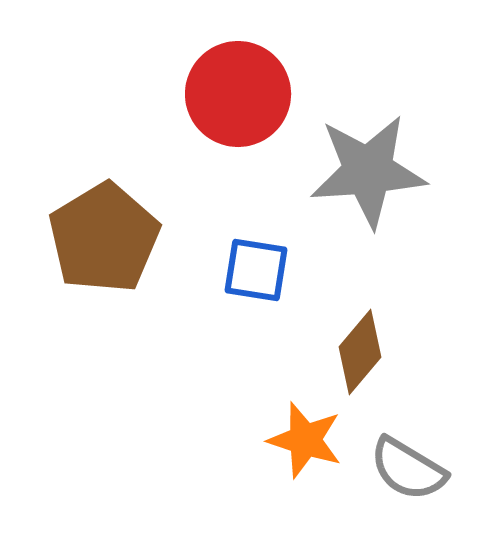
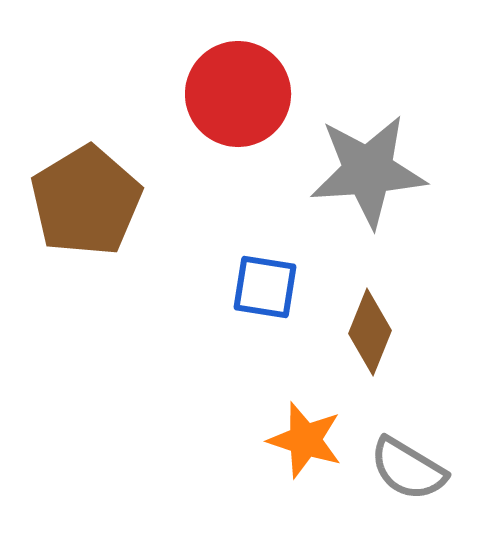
brown pentagon: moved 18 px left, 37 px up
blue square: moved 9 px right, 17 px down
brown diamond: moved 10 px right, 20 px up; rotated 18 degrees counterclockwise
